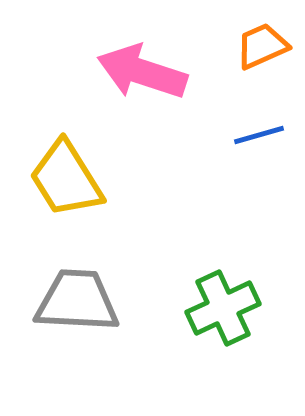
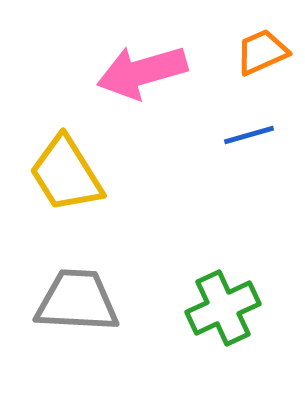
orange trapezoid: moved 6 px down
pink arrow: rotated 34 degrees counterclockwise
blue line: moved 10 px left
yellow trapezoid: moved 5 px up
